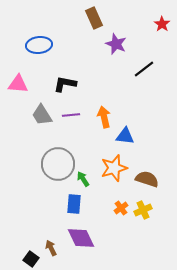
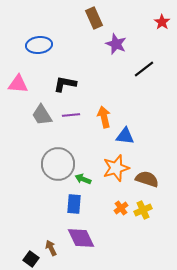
red star: moved 2 px up
orange star: moved 2 px right
green arrow: rotated 35 degrees counterclockwise
